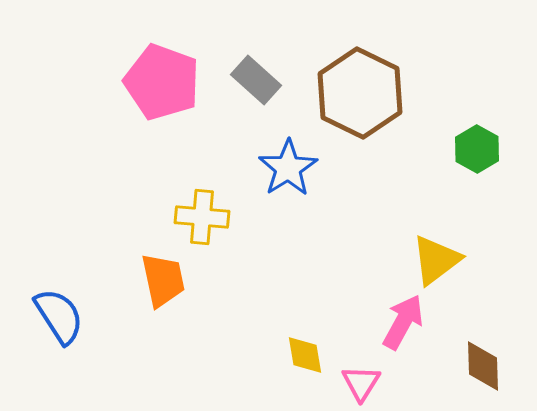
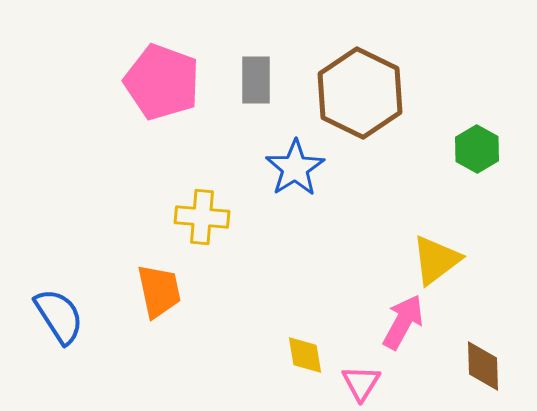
gray rectangle: rotated 48 degrees clockwise
blue star: moved 7 px right
orange trapezoid: moved 4 px left, 11 px down
